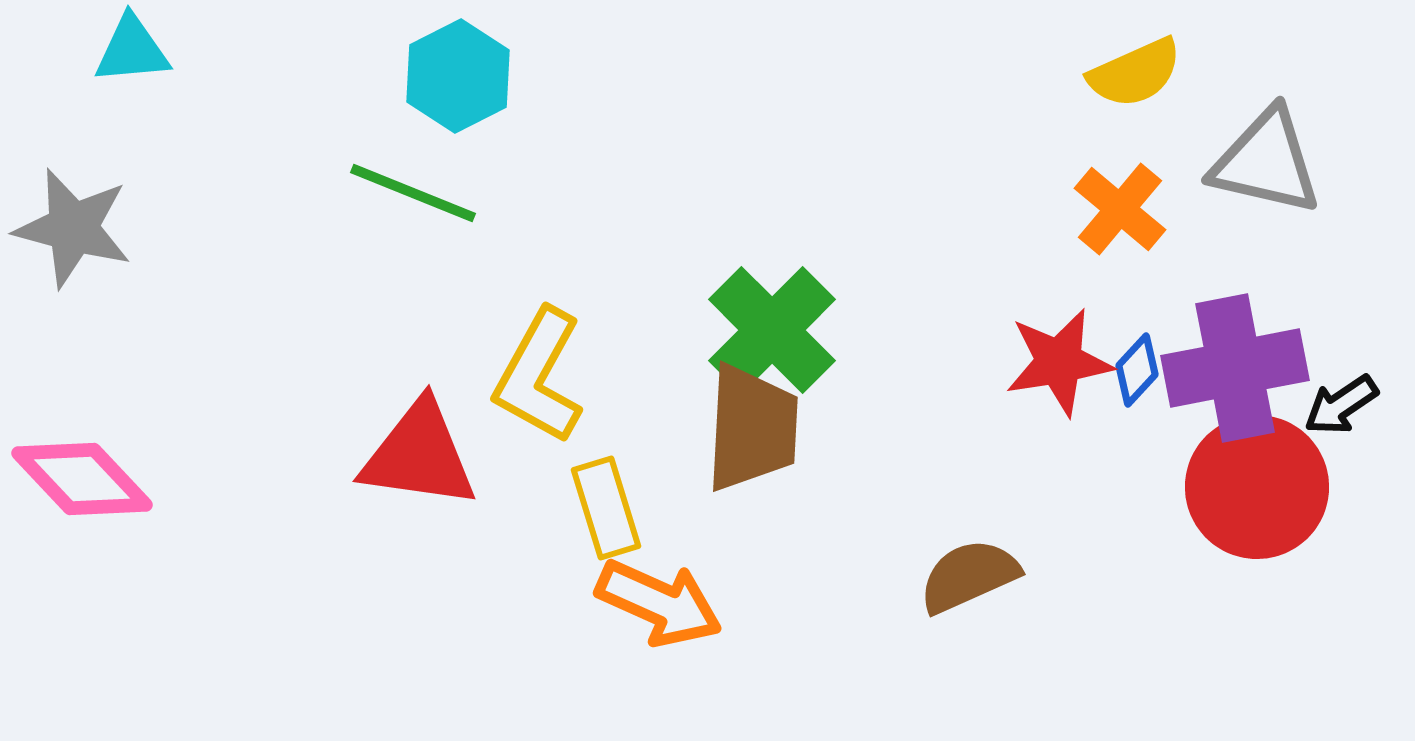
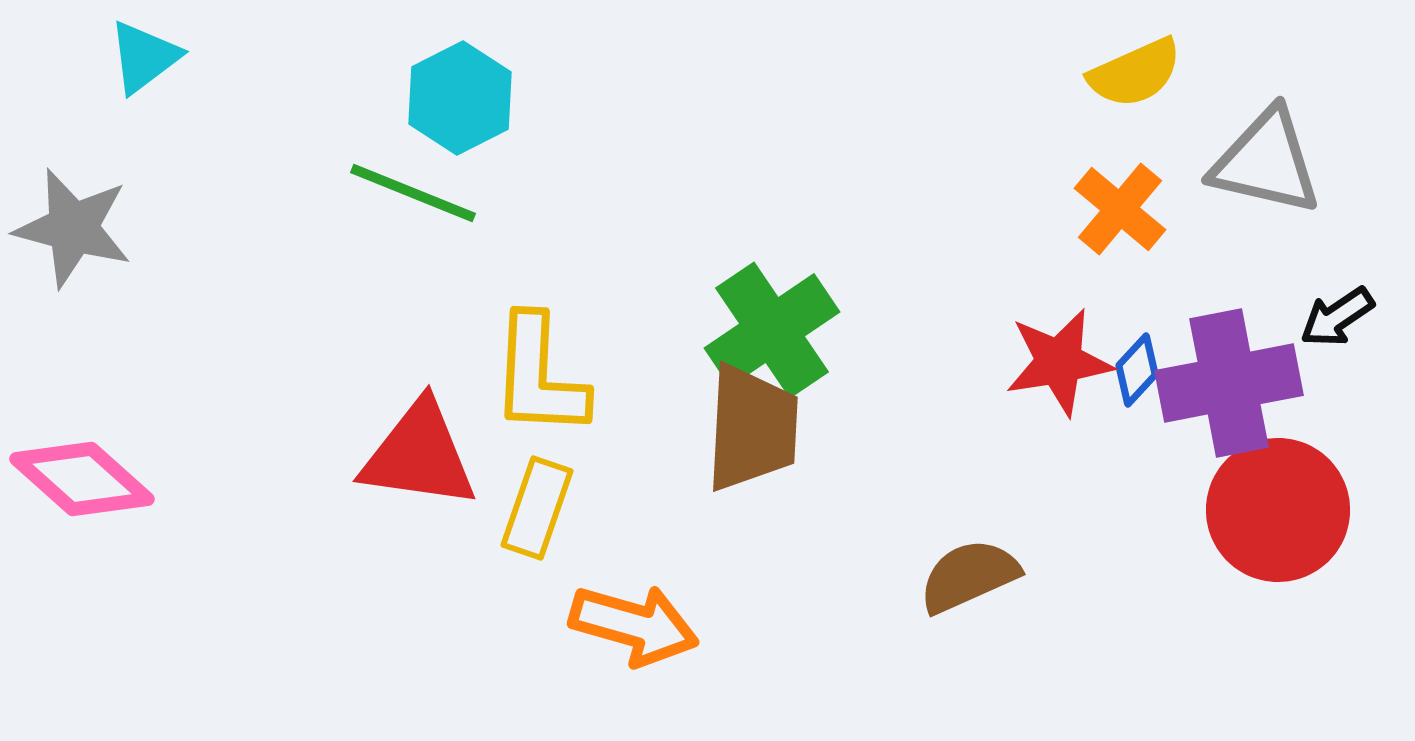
cyan triangle: moved 12 px right, 7 px down; rotated 32 degrees counterclockwise
cyan hexagon: moved 2 px right, 22 px down
green cross: rotated 11 degrees clockwise
purple cross: moved 6 px left, 15 px down
yellow L-shape: rotated 26 degrees counterclockwise
black arrow: moved 4 px left, 88 px up
pink diamond: rotated 5 degrees counterclockwise
red circle: moved 21 px right, 23 px down
yellow rectangle: moved 69 px left; rotated 36 degrees clockwise
orange arrow: moved 25 px left, 22 px down; rotated 8 degrees counterclockwise
